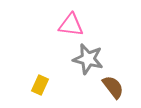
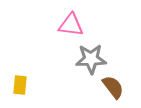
gray star: moved 3 px right; rotated 16 degrees counterclockwise
yellow rectangle: moved 20 px left; rotated 18 degrees counterclockwise
